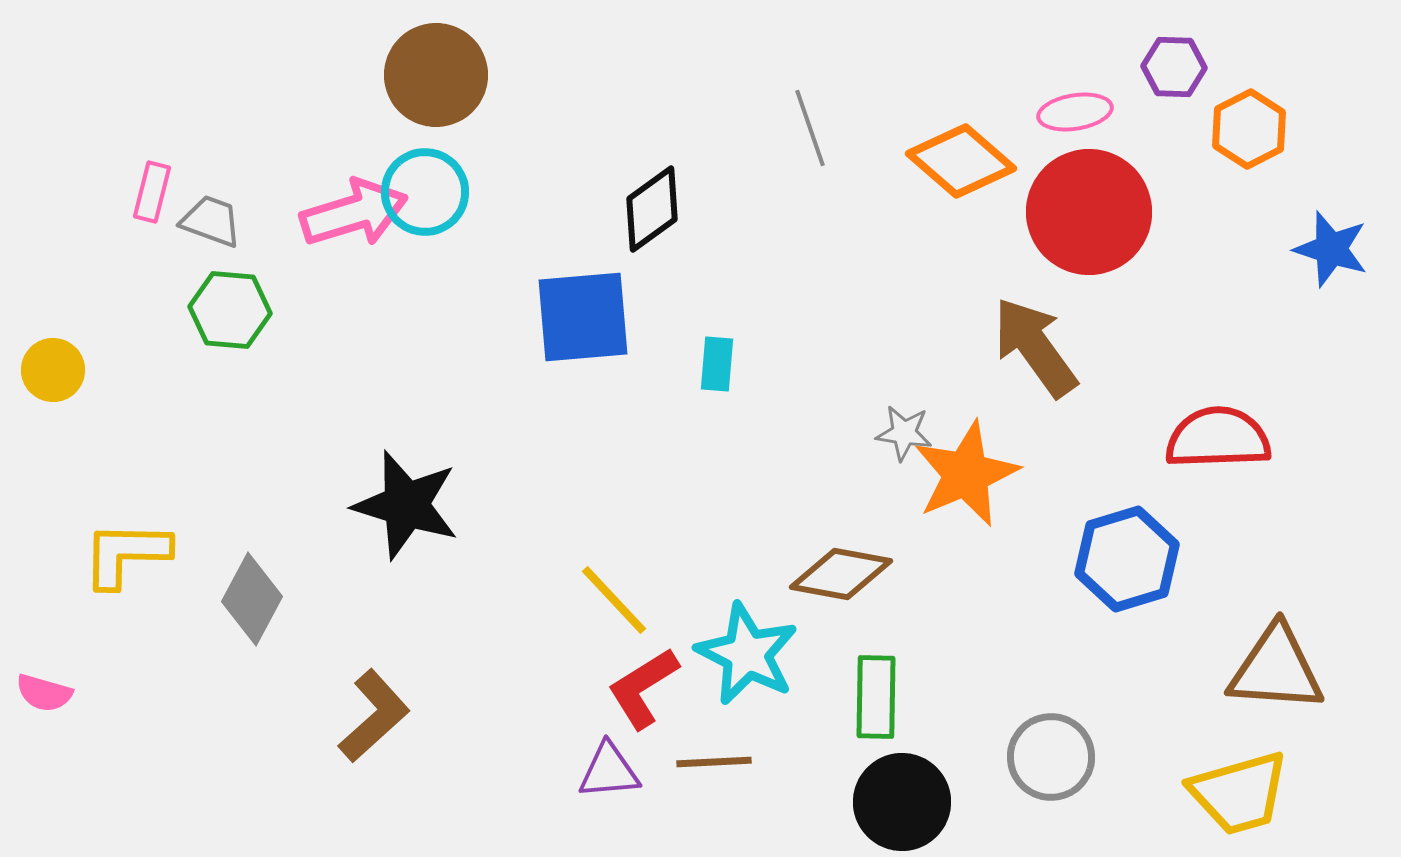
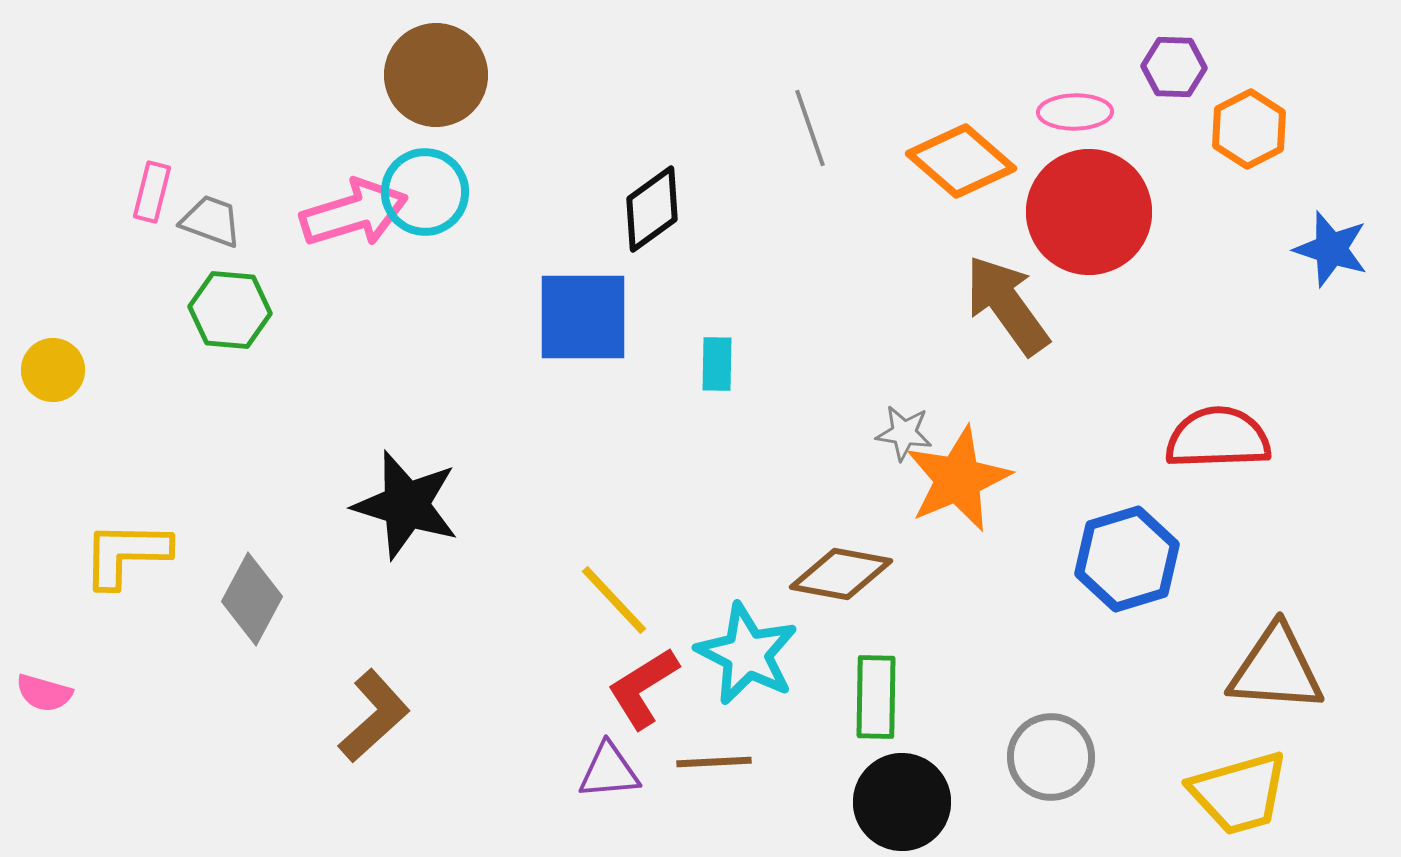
pink ellipse: rotated 8 degrees clockwise
blue square: rotated 5 degrees clockwise
brown arrow: moved 28 px left, 42 px up
cyan rectangle: rotated 4 degrees counterclockwise
orange star: moved 8 px left, 5 px down
